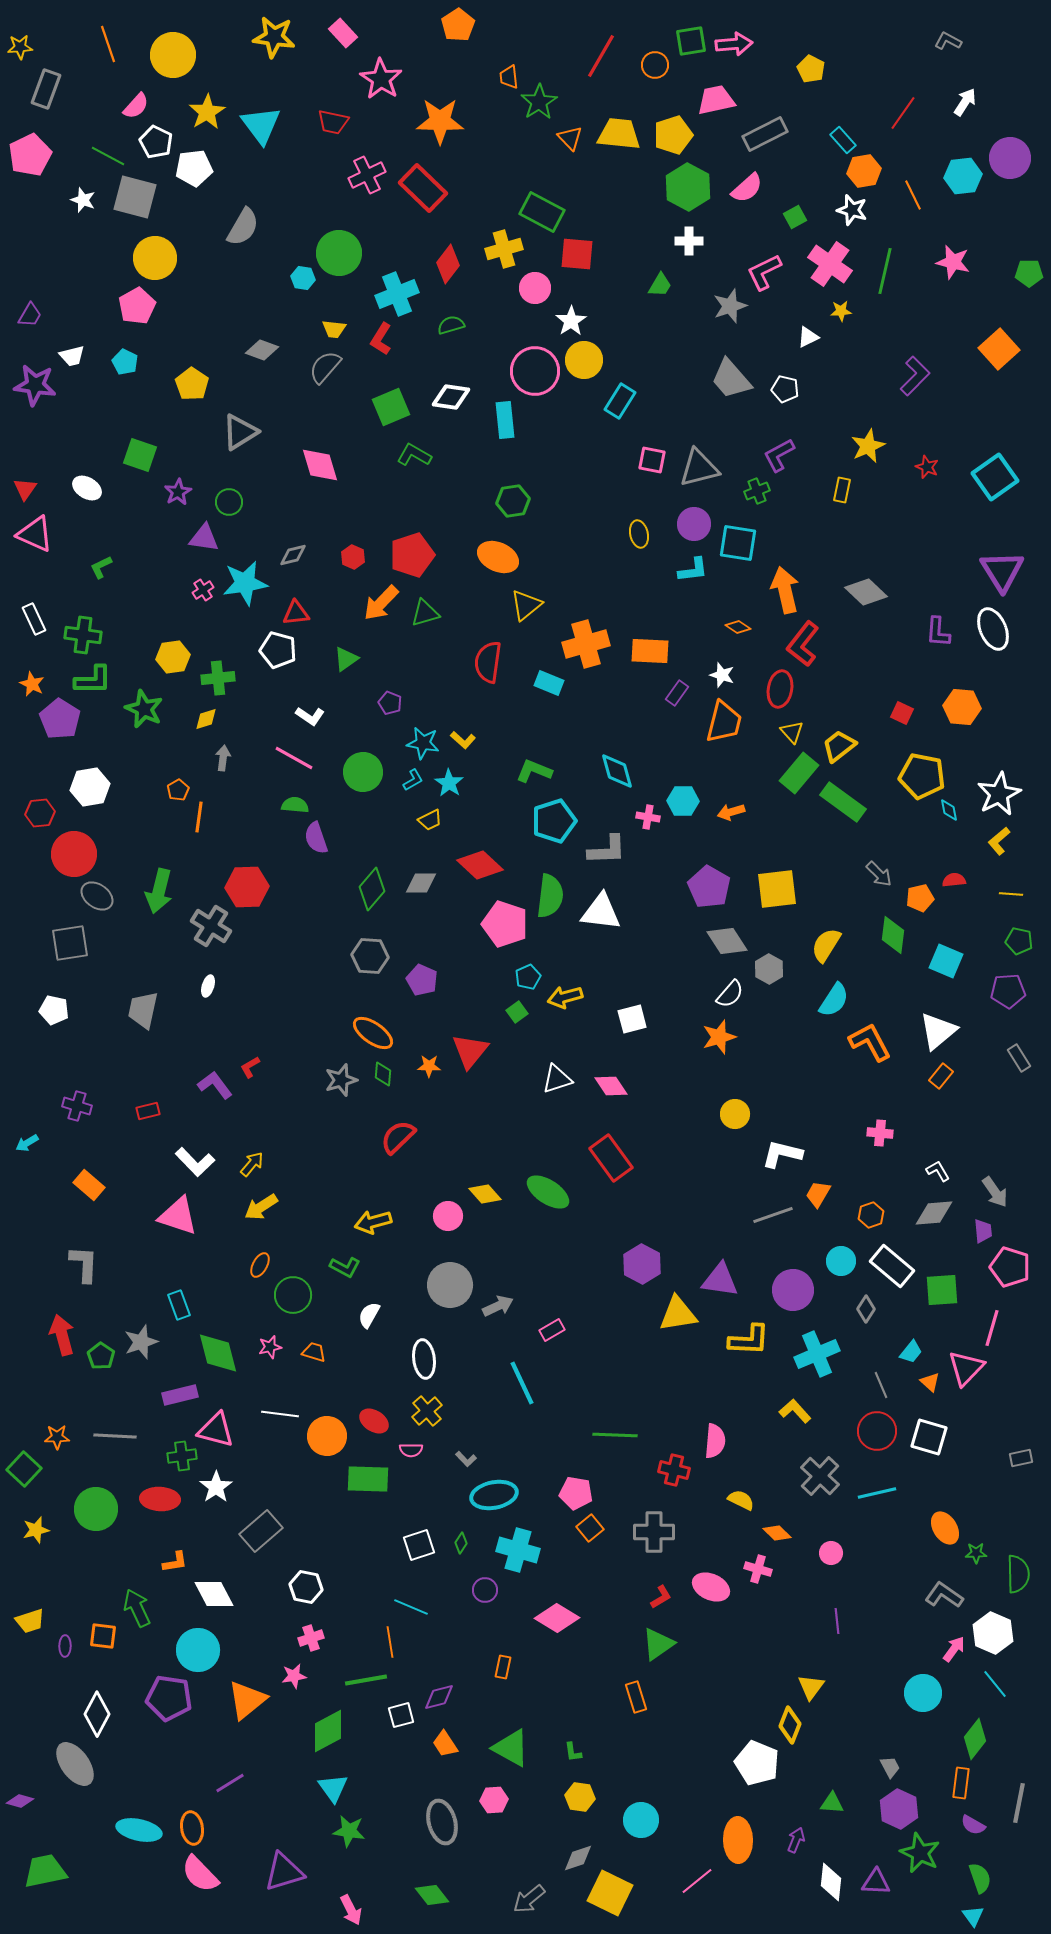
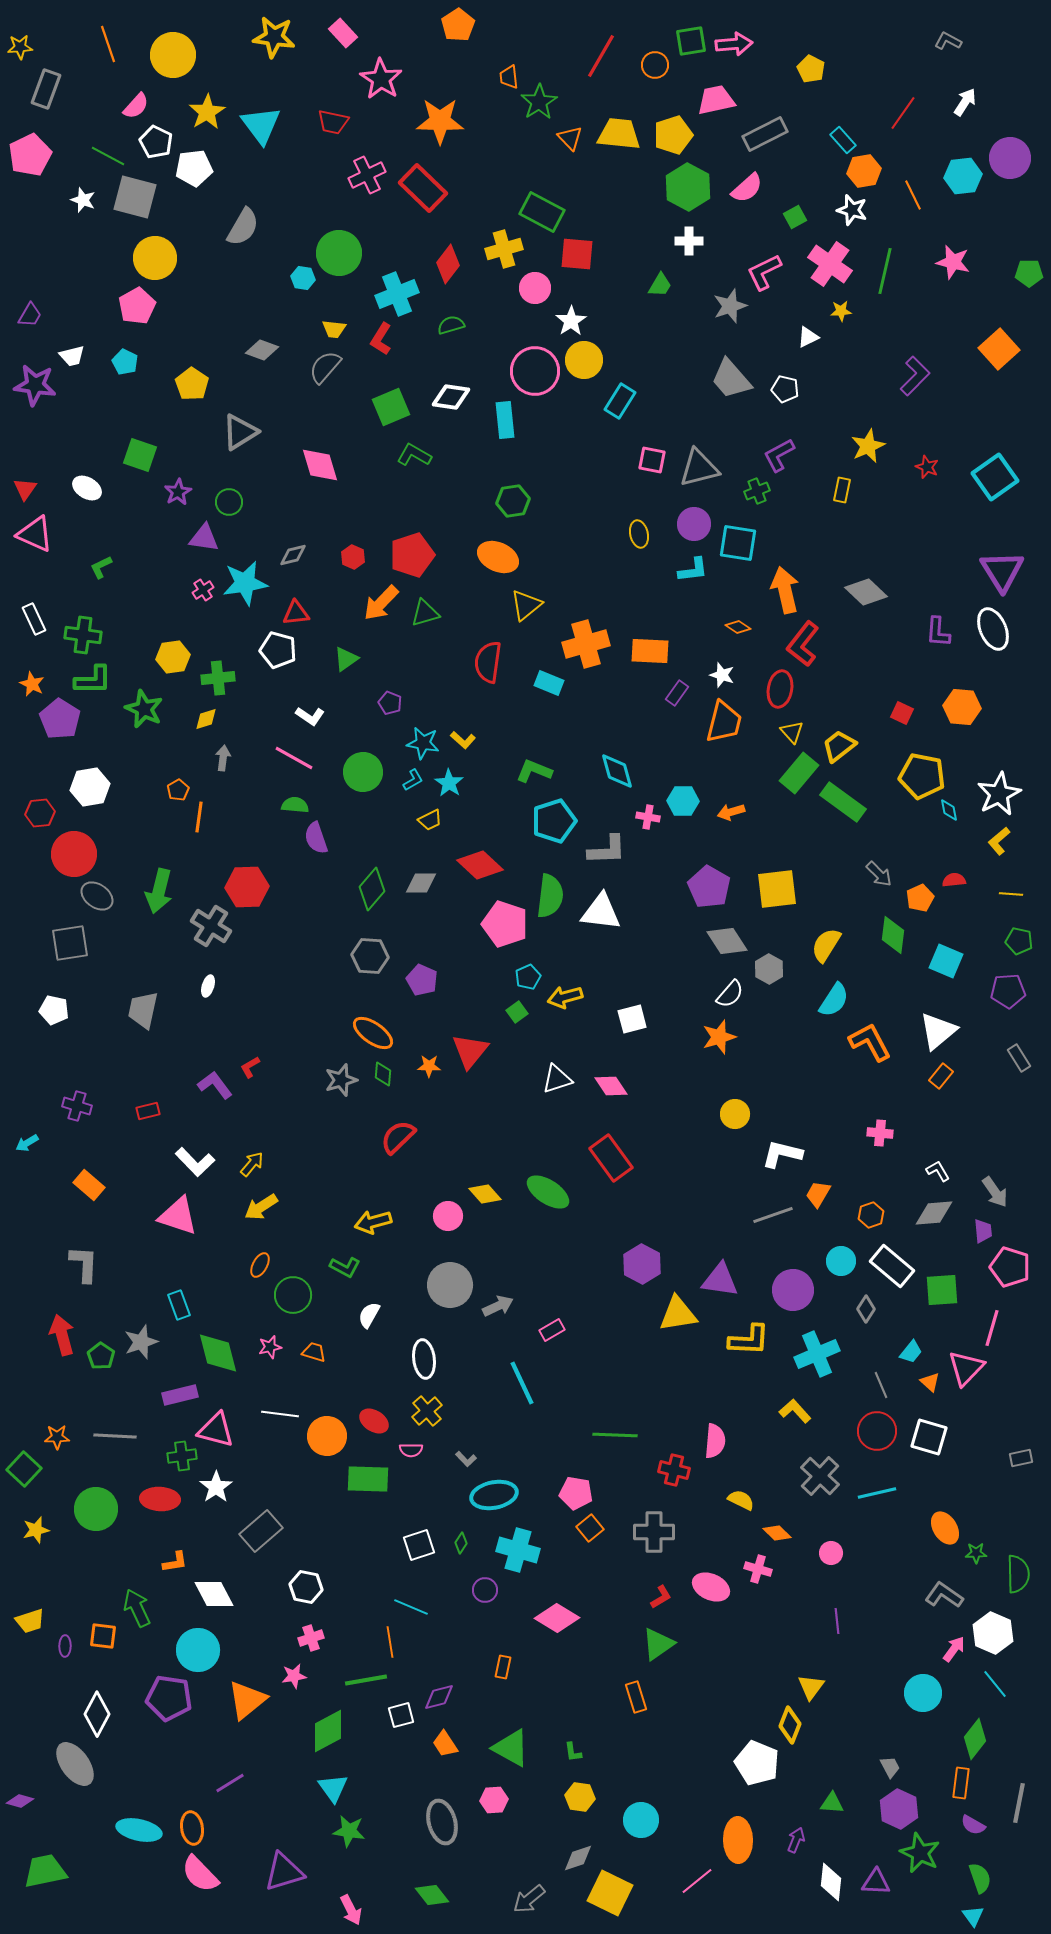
orange pentagon at (920, 898): rotated 12 degrees counterclockwise
